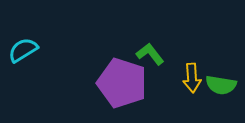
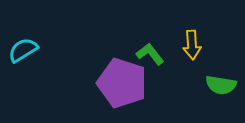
yellow arrow: moved 33 px up
